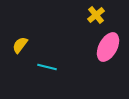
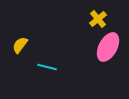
yellow cross: moved 2 px right, 4 px down
